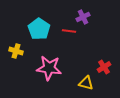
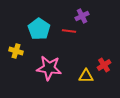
purple cross: moved 1 px left, 1 px up
red cross: moved 2 px up
yellow triangle: moved 7 px up; rotated 14 degrees counterclockwise
